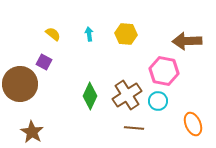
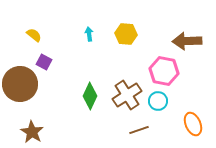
yellow semicircle: moved 19 px left, 1 px down
brown line: moved 5 px right, 2 px down; rotated 24 degrees counterclockwise
